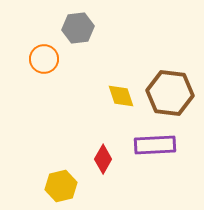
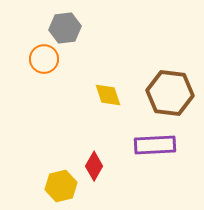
gray hexagon: moved 13 px left
yellow diamond: moved 13 px left, 1 px up
red diamond: moved 9 px left, 7 px down
